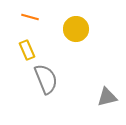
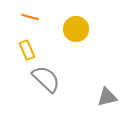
gray semicircle: rotated 24 degrees counterclockwise
